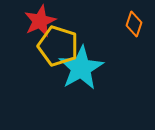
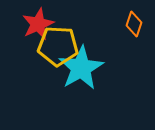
red star: moved 2 px left, 3 px down
yellow pentagon: rotated 15 degrees counterclockwise
